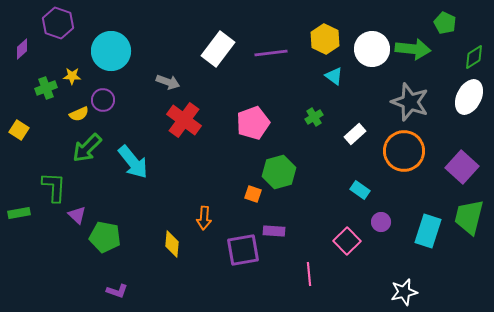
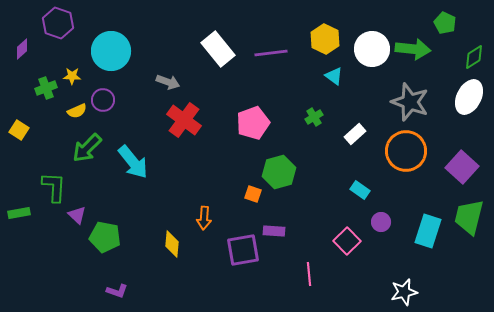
white rectangle at (218, 49): rotated 76 degrees counterclockwise
yellow semicircle at (79, 114): moved 2 px left, 3 px up
orange circle at (404, 151): moved 2 px right
